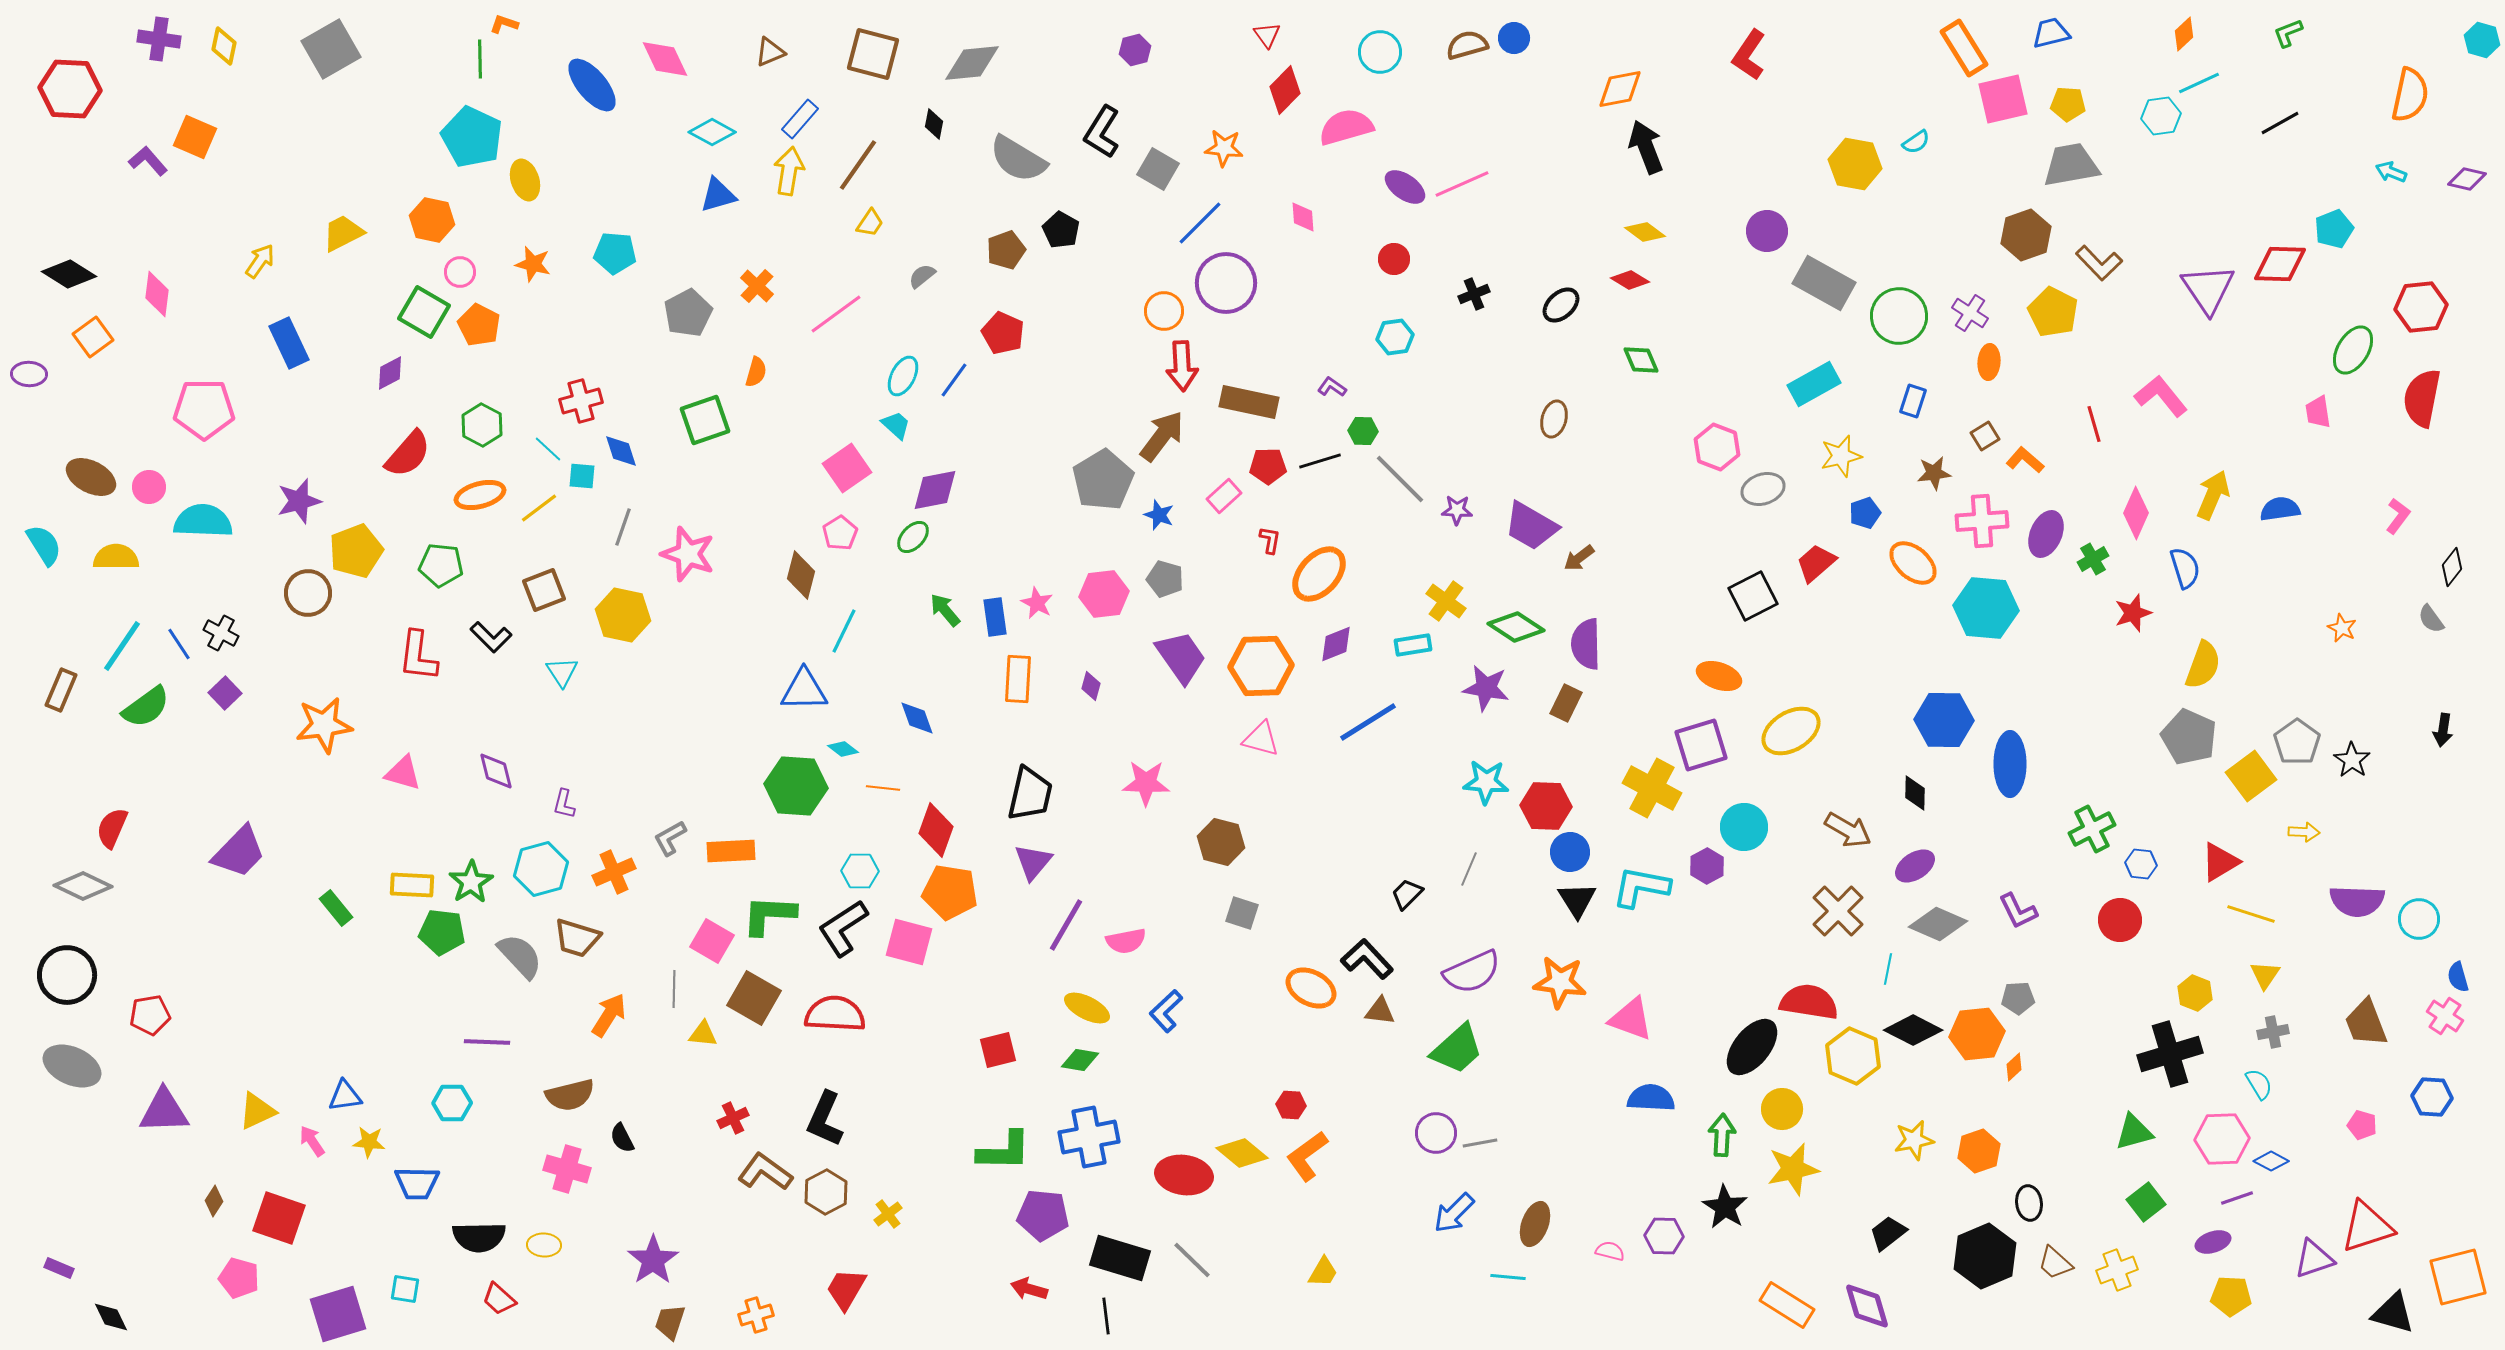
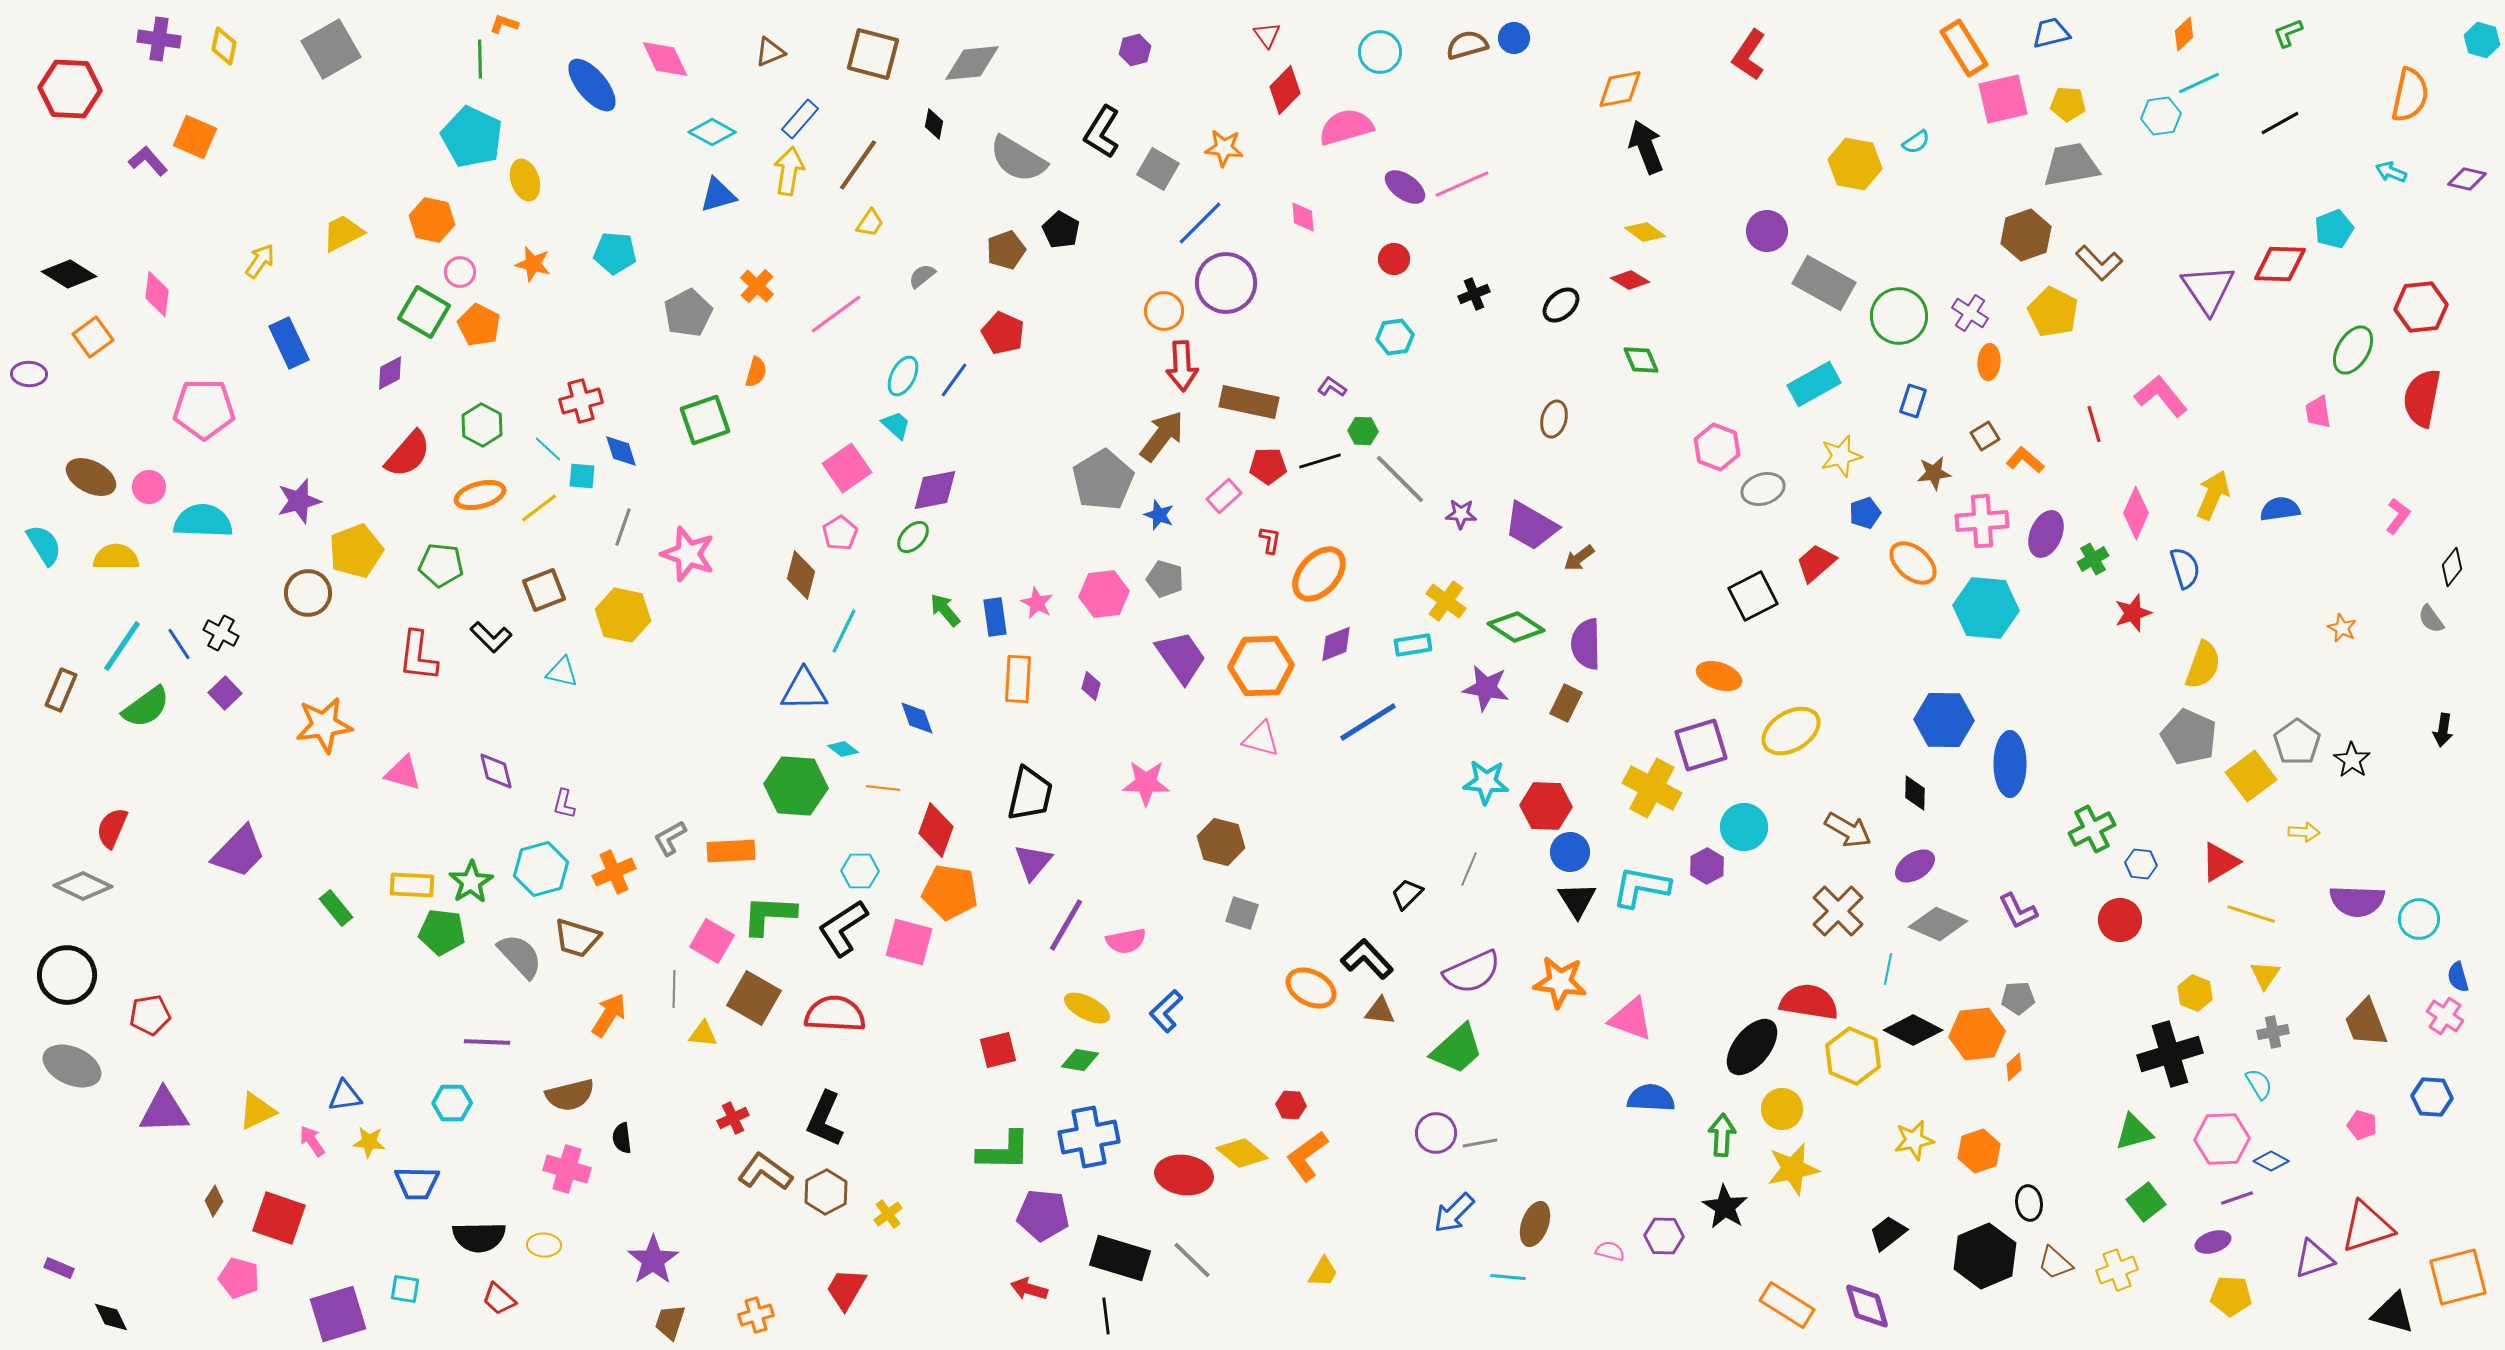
purple star at (1457, 510): moved 4 px right, 4 px down
cyan triangle at (562, 672): rotated 44 degrees counterclockwise
black semicircle at (622, 1138): rotated 20 degrees clockwise
